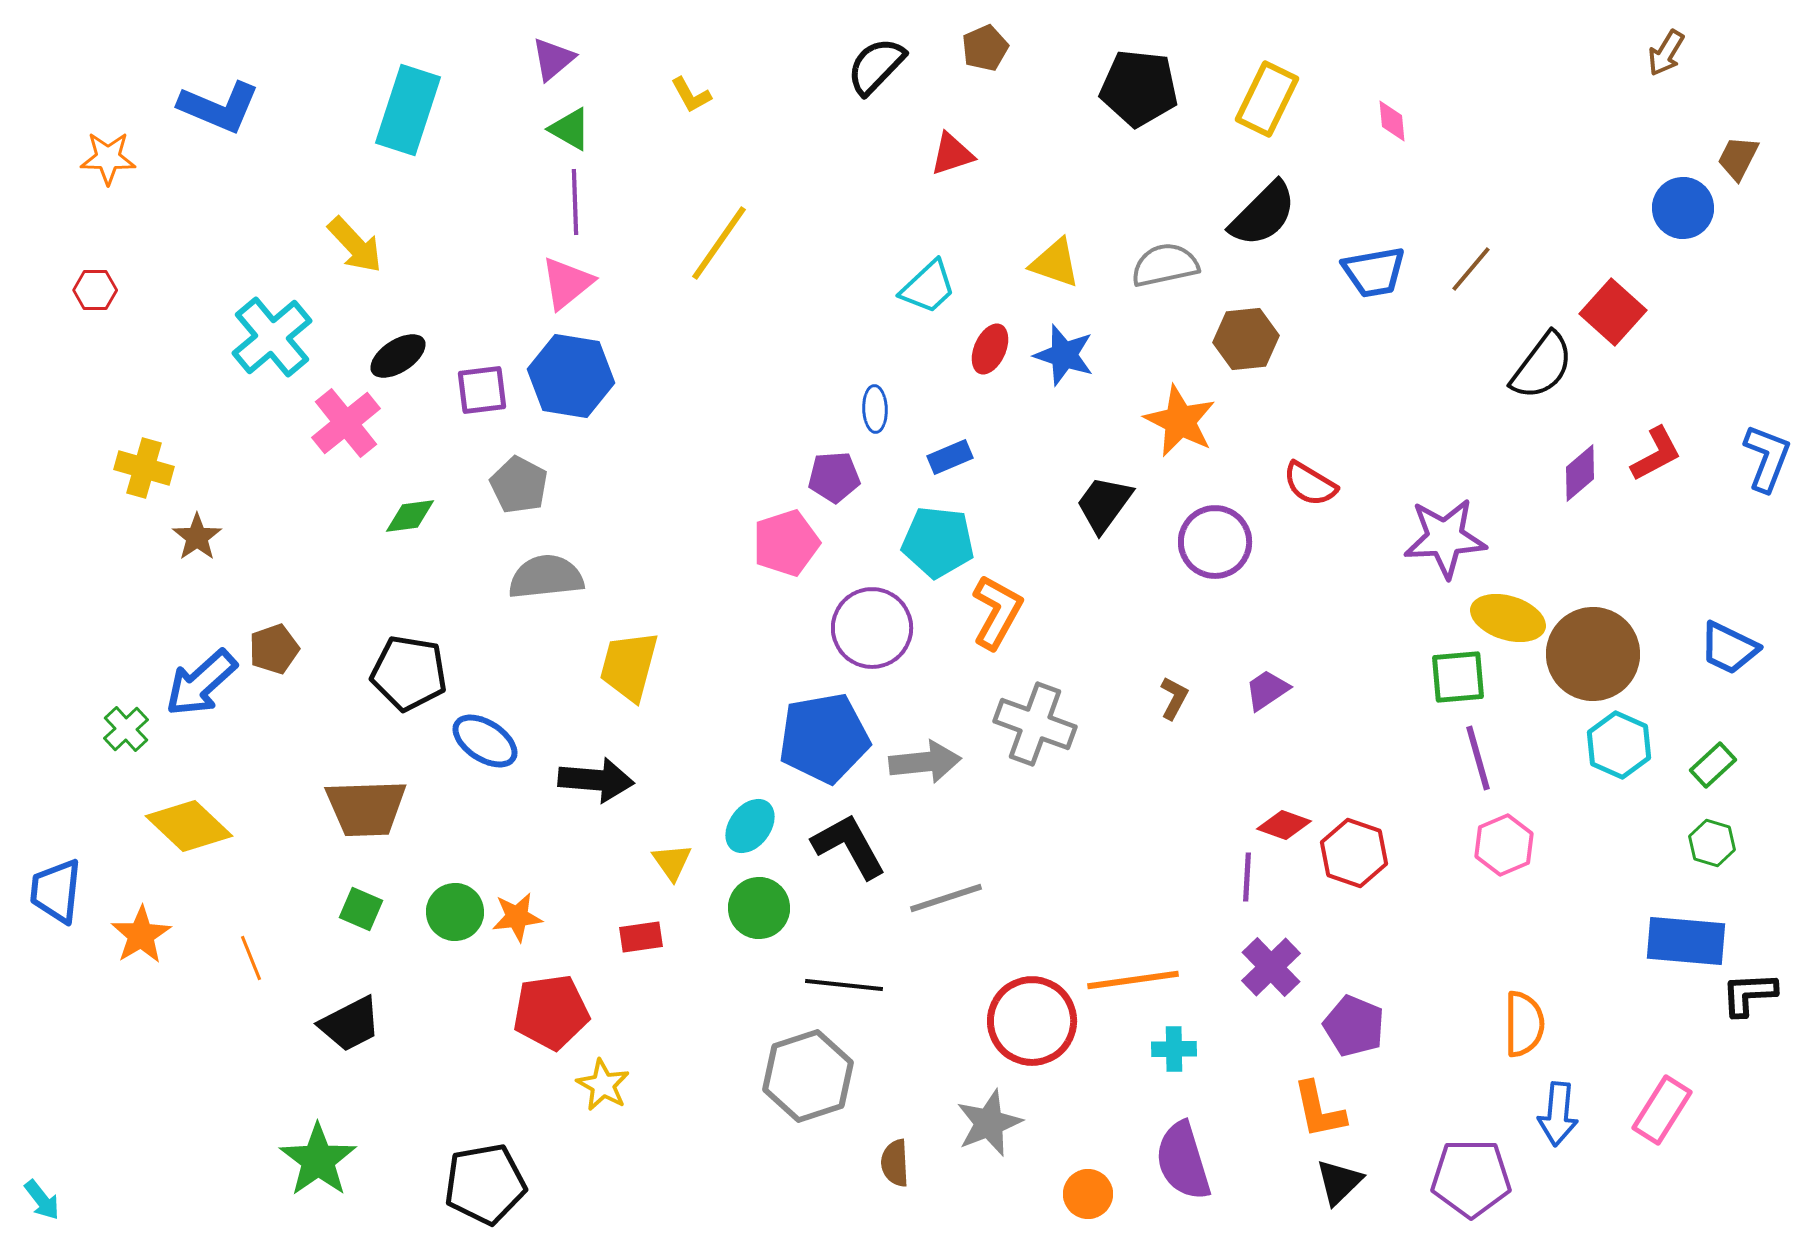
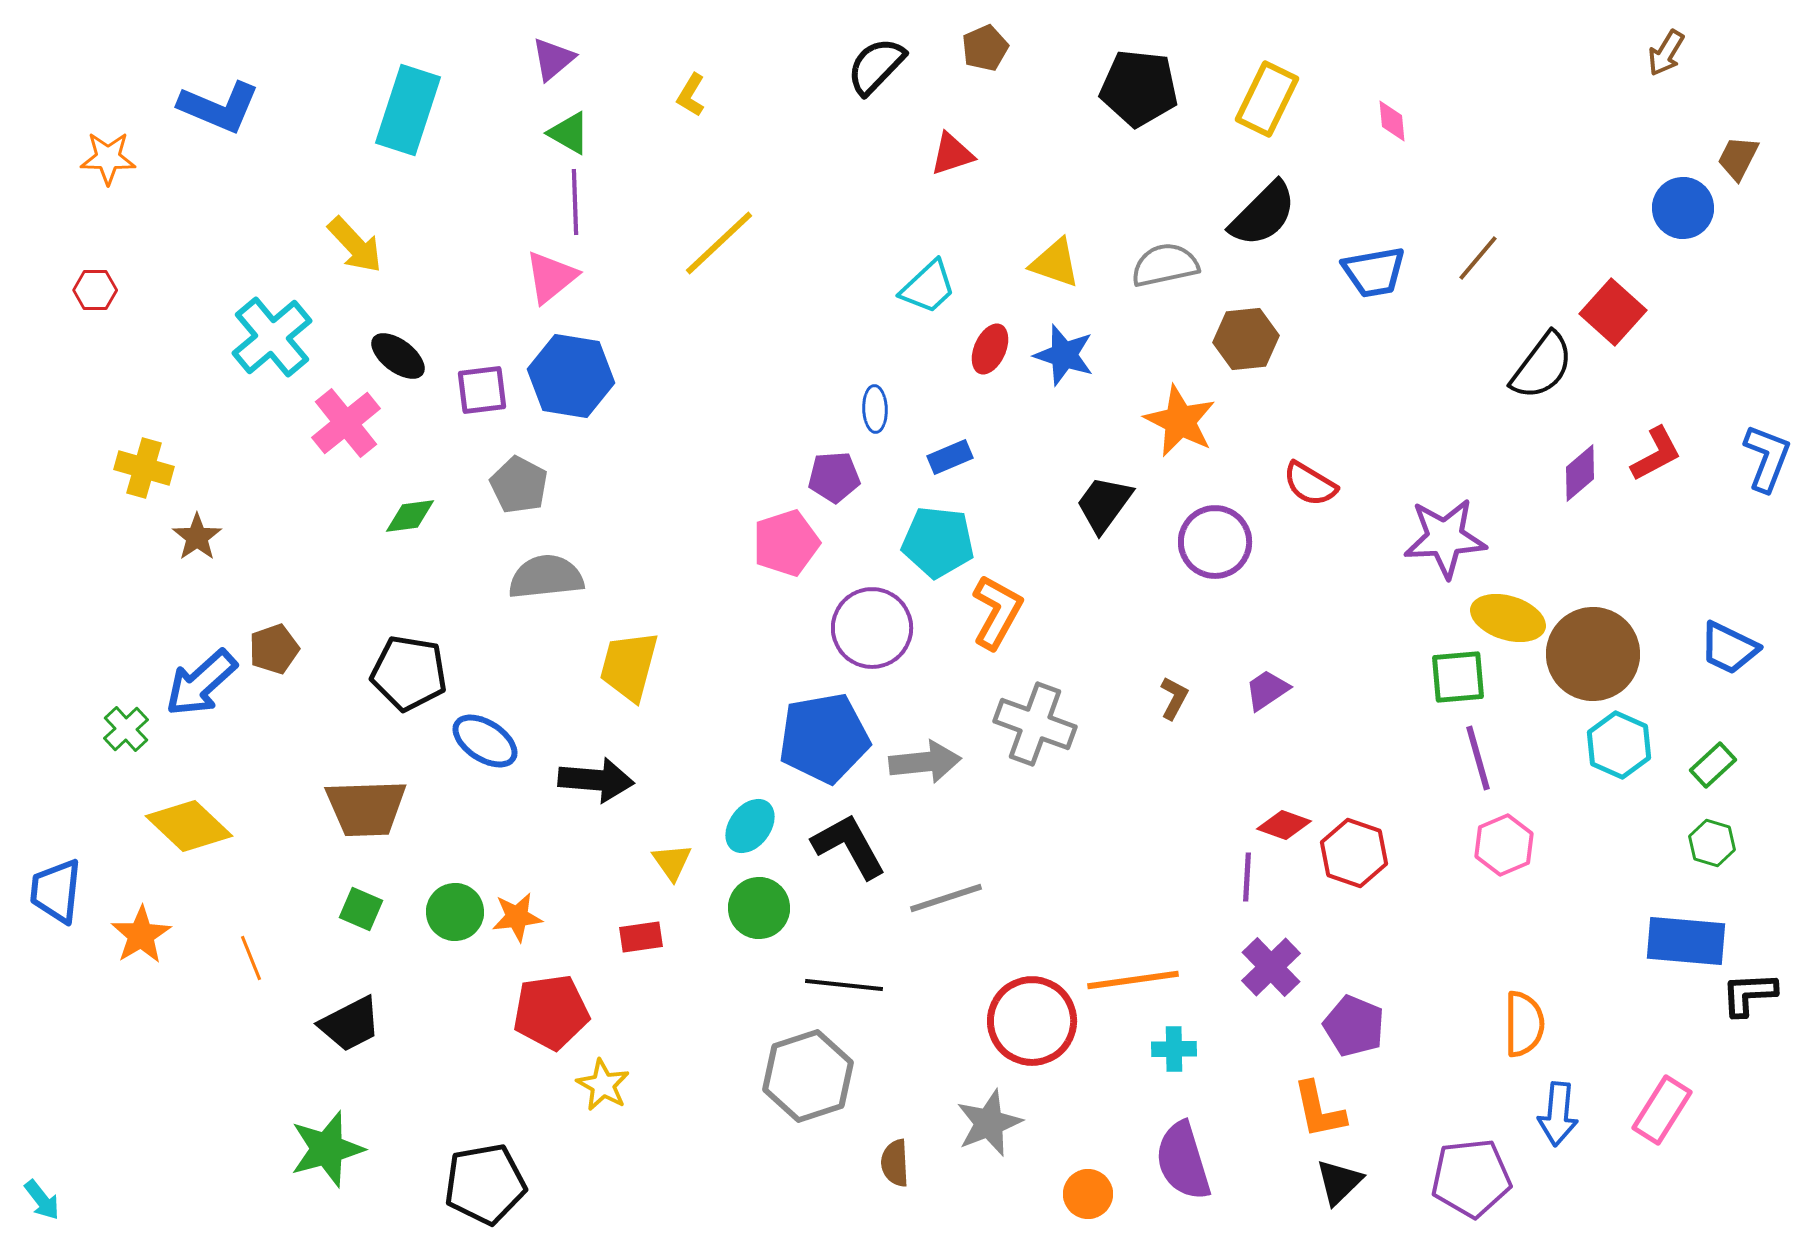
yellow L-shape at (691, 95): rotated 60 degrees clockwise
green triangle at (570, 129): moved 1 px left, 4 px down
yellow line at (719, 243): rotated 12 degrees clockwise
brown line at (1471, 269): moved 7 px right, 11 px up
pink triangle at (567, 283): moved 16 px left, 6 px up
black ellipse at (398, 356): rotated 70 degrees clockwise
green star at (318, 1160): moved 9 px right, 11 px up; rotated 20 degrees clockwise
purple pentagon at (1471, 1178): rotated 6 degrees counterclockwise
